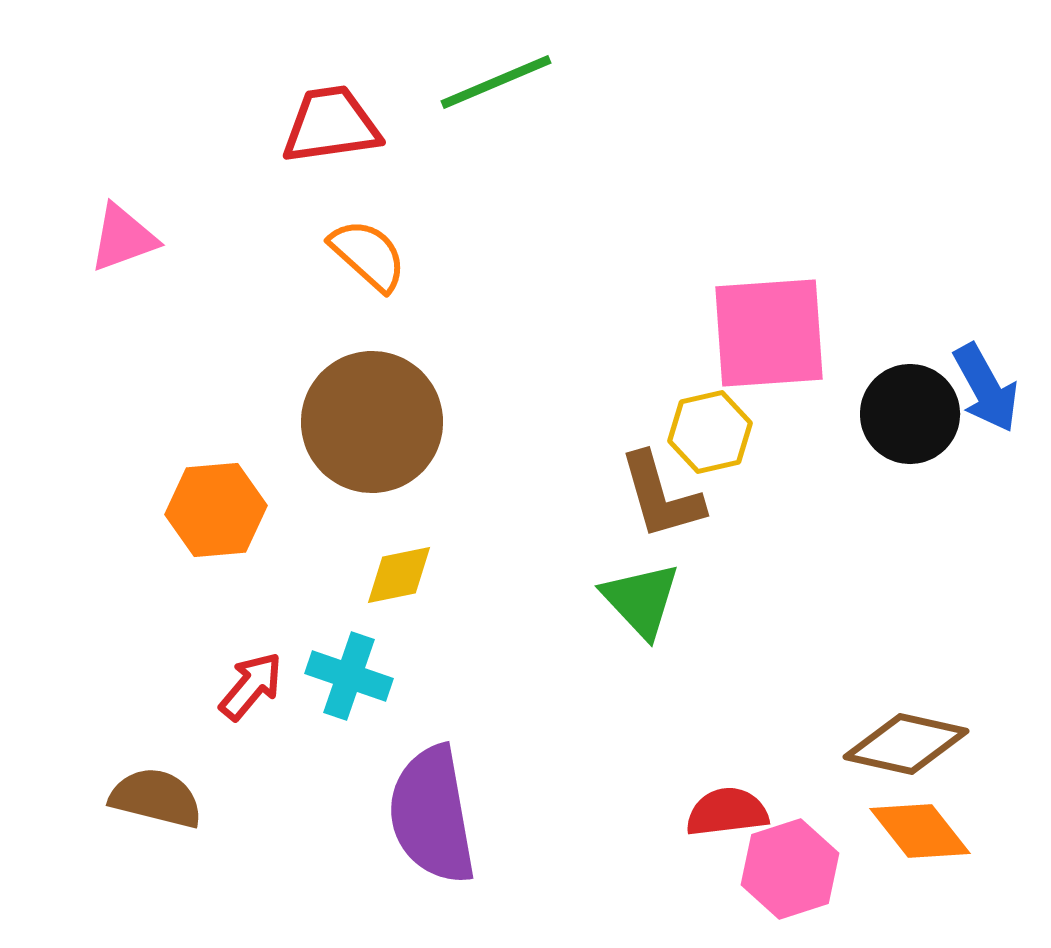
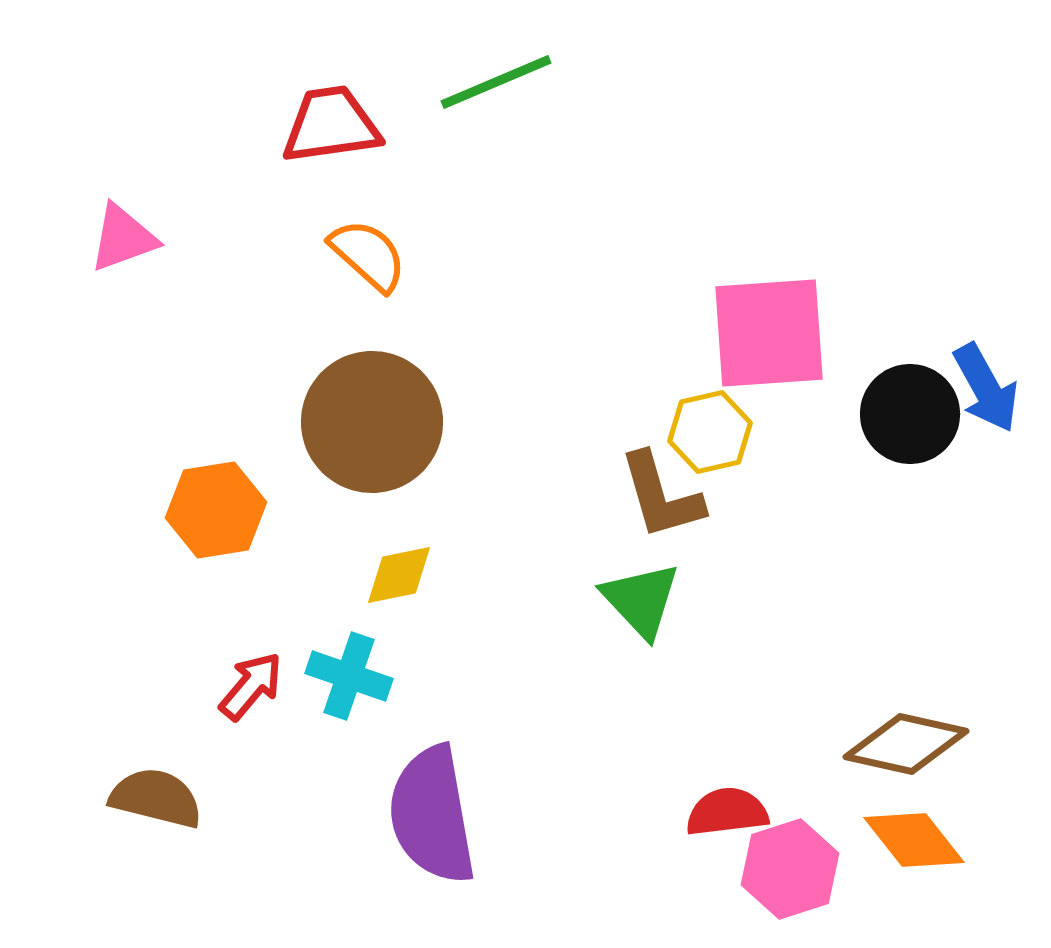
orange hexagon: rotated 4 degrees counterclockwise
orange diamond: moved 6 px left, 9 px down
